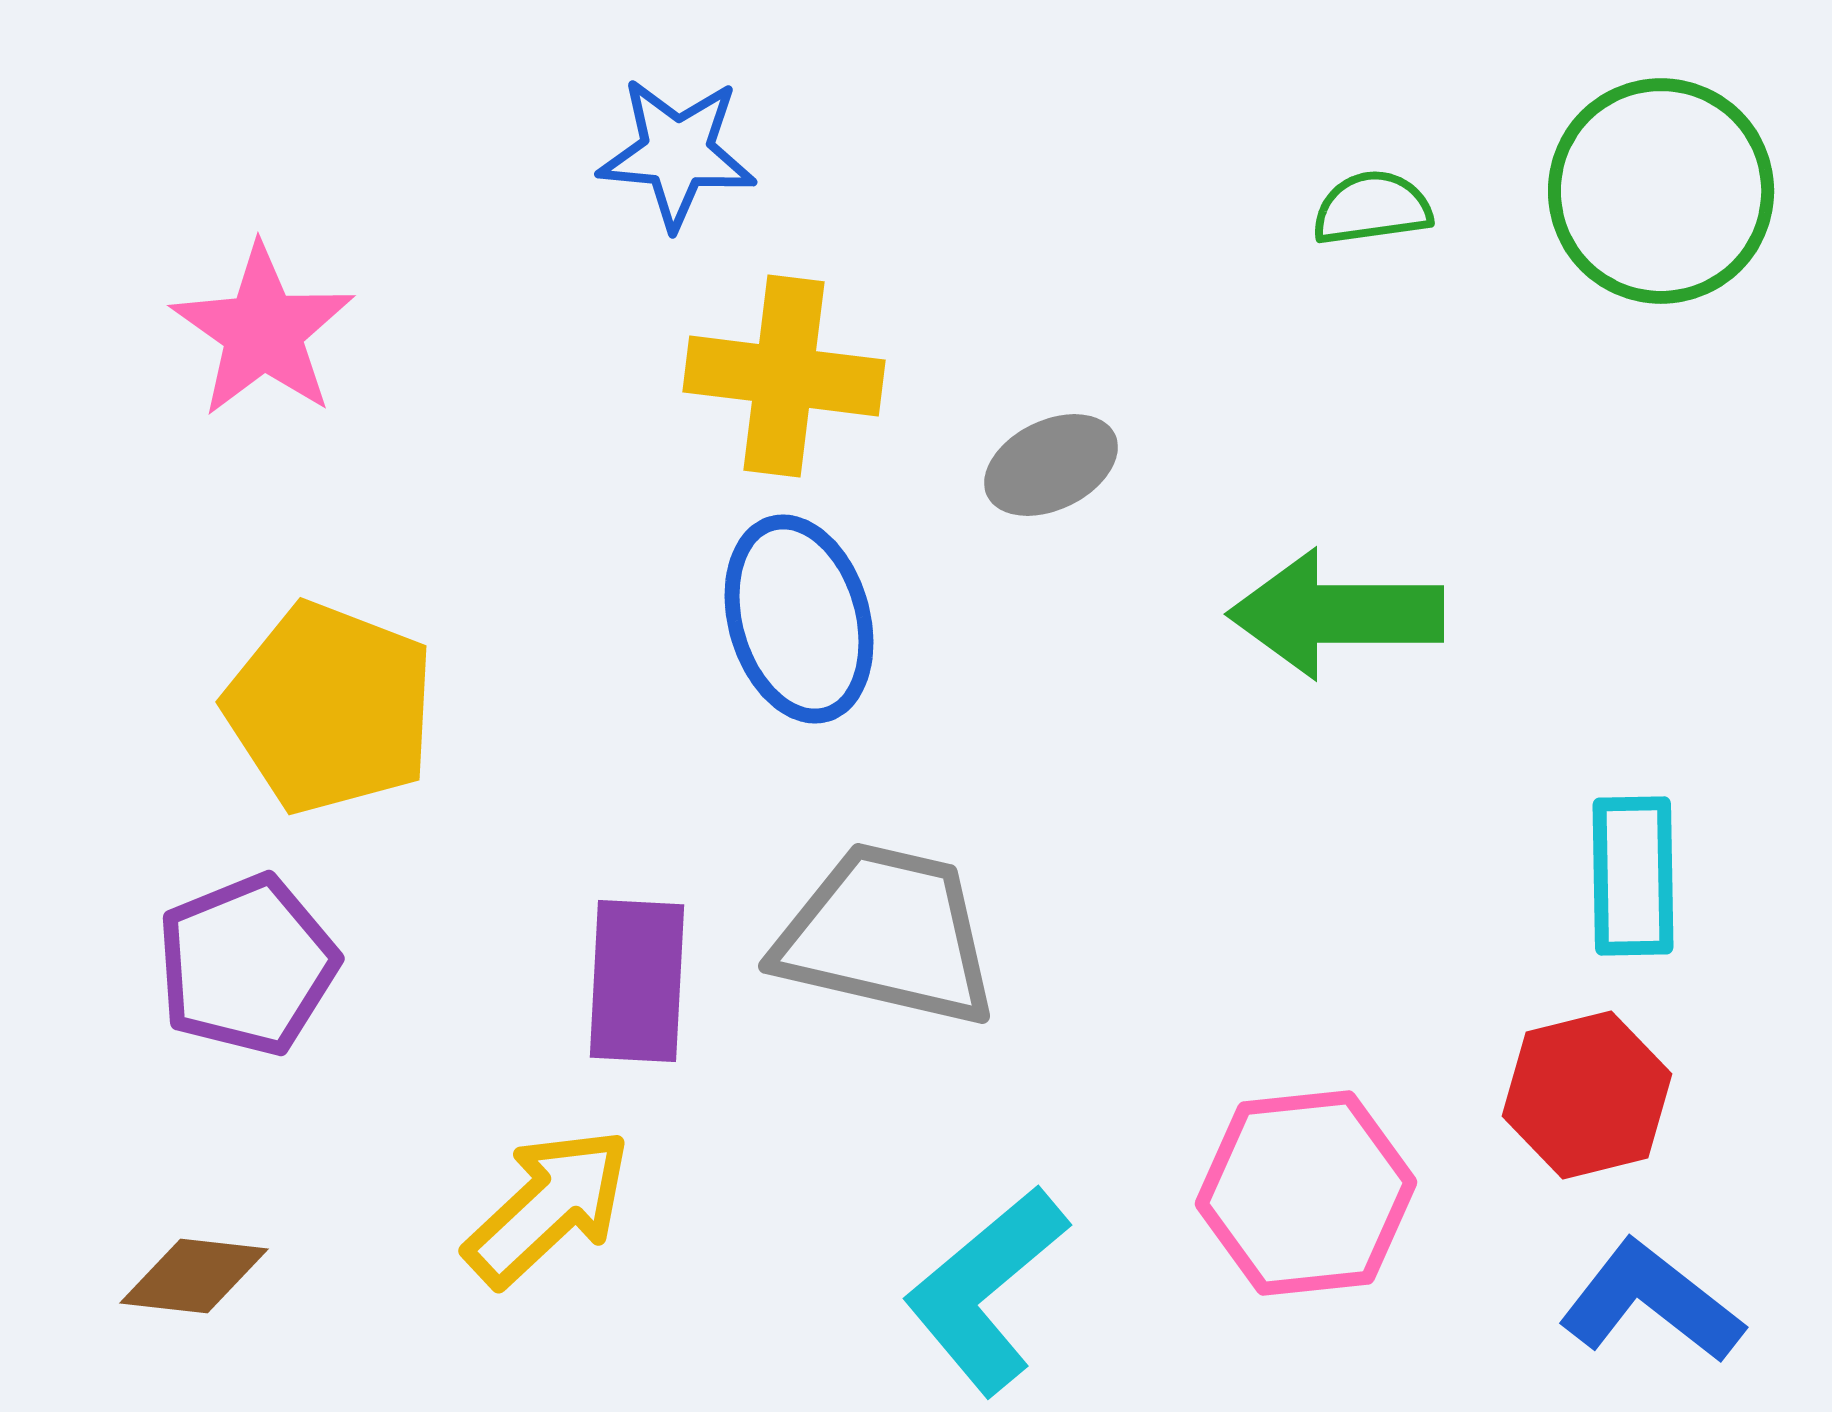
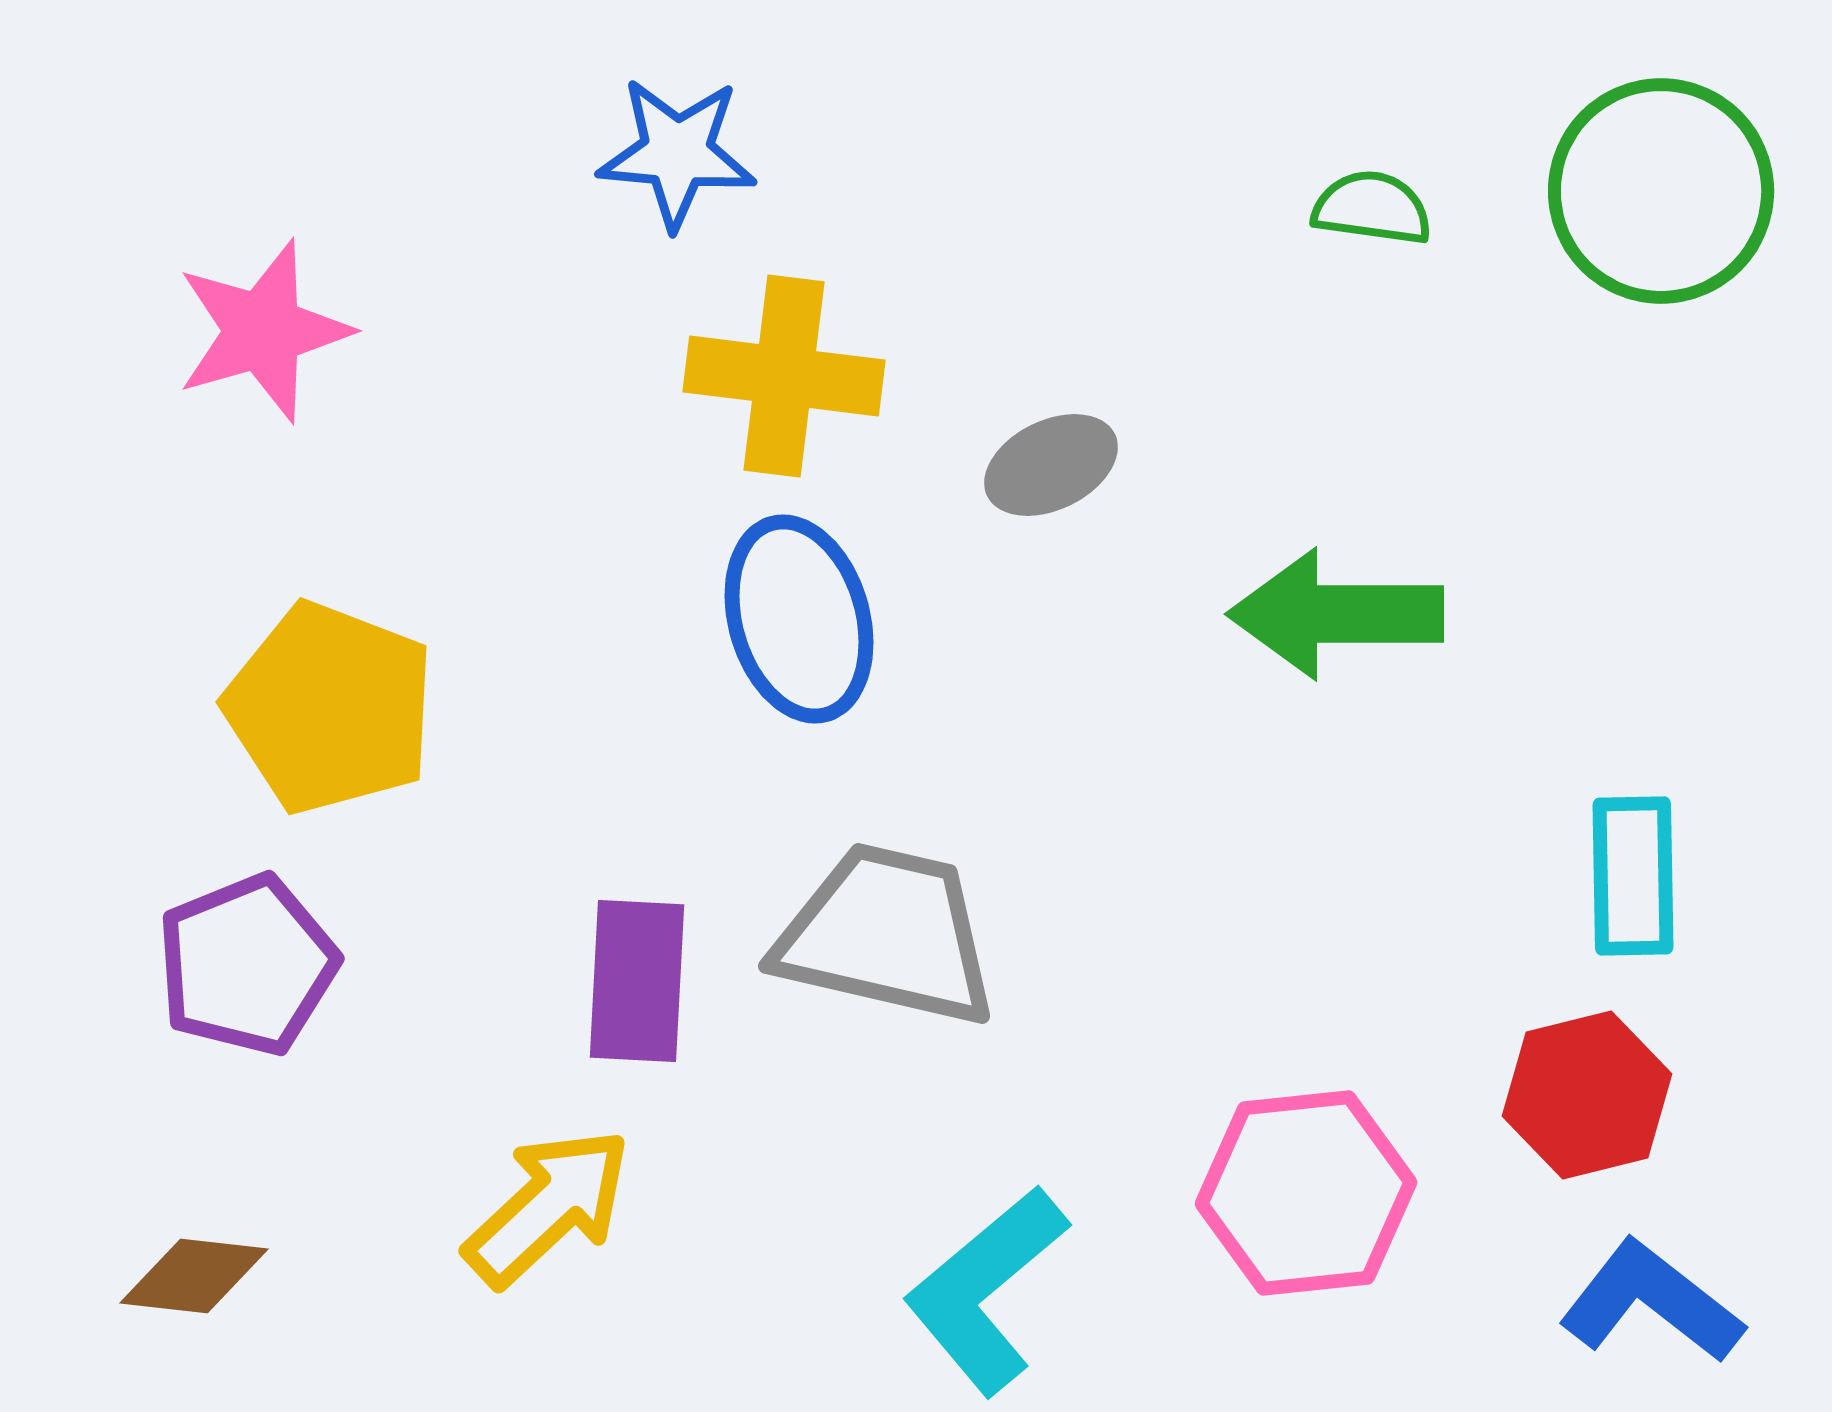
green semicircle: rotated 16 degrees clockwise
pink star: rotated 21 degrees clockwise
